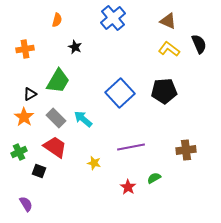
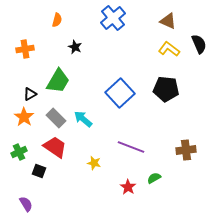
black pentagon: moved 2 px right, 2 px up; rotated 10 degrees clockwise
purple line: rotated 32 degrees clockwise
